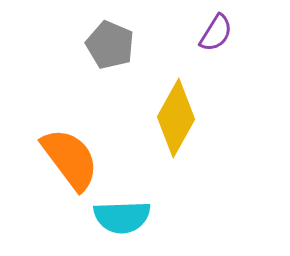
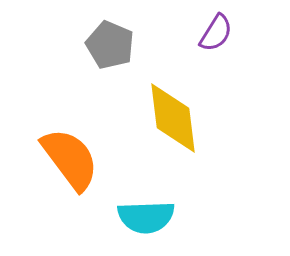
yellow diamond: moved 3 px left; rotated 36 degrees counterclockwise
cyan semicircle: moved 24 px right
